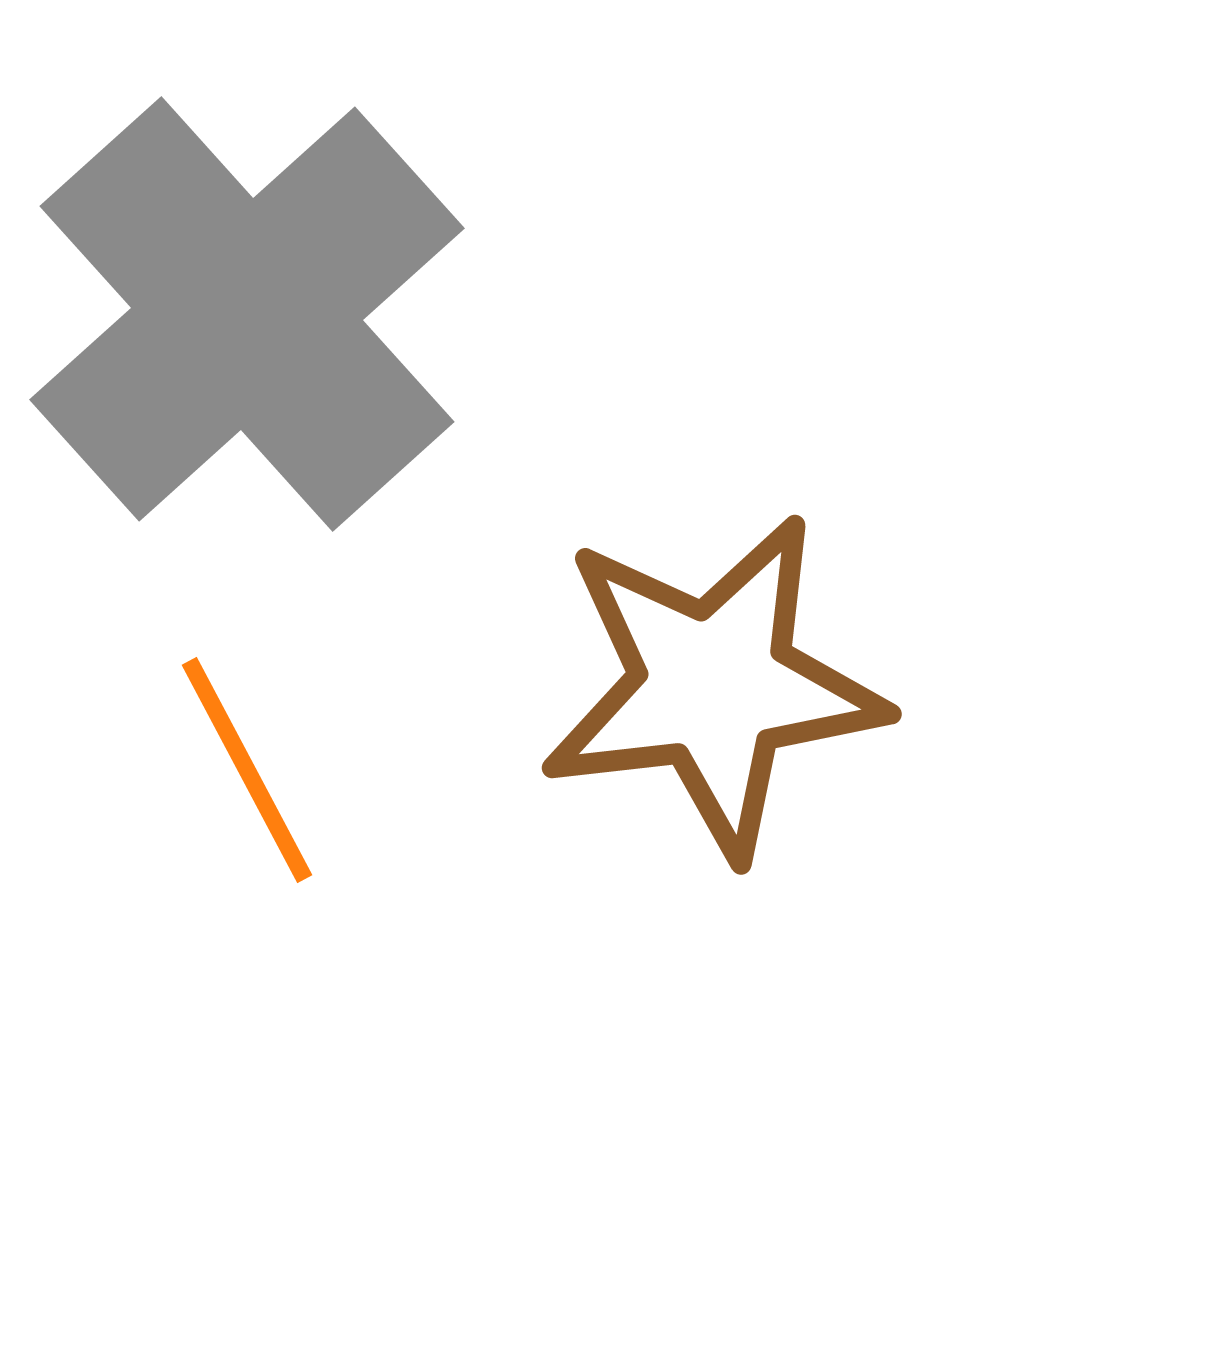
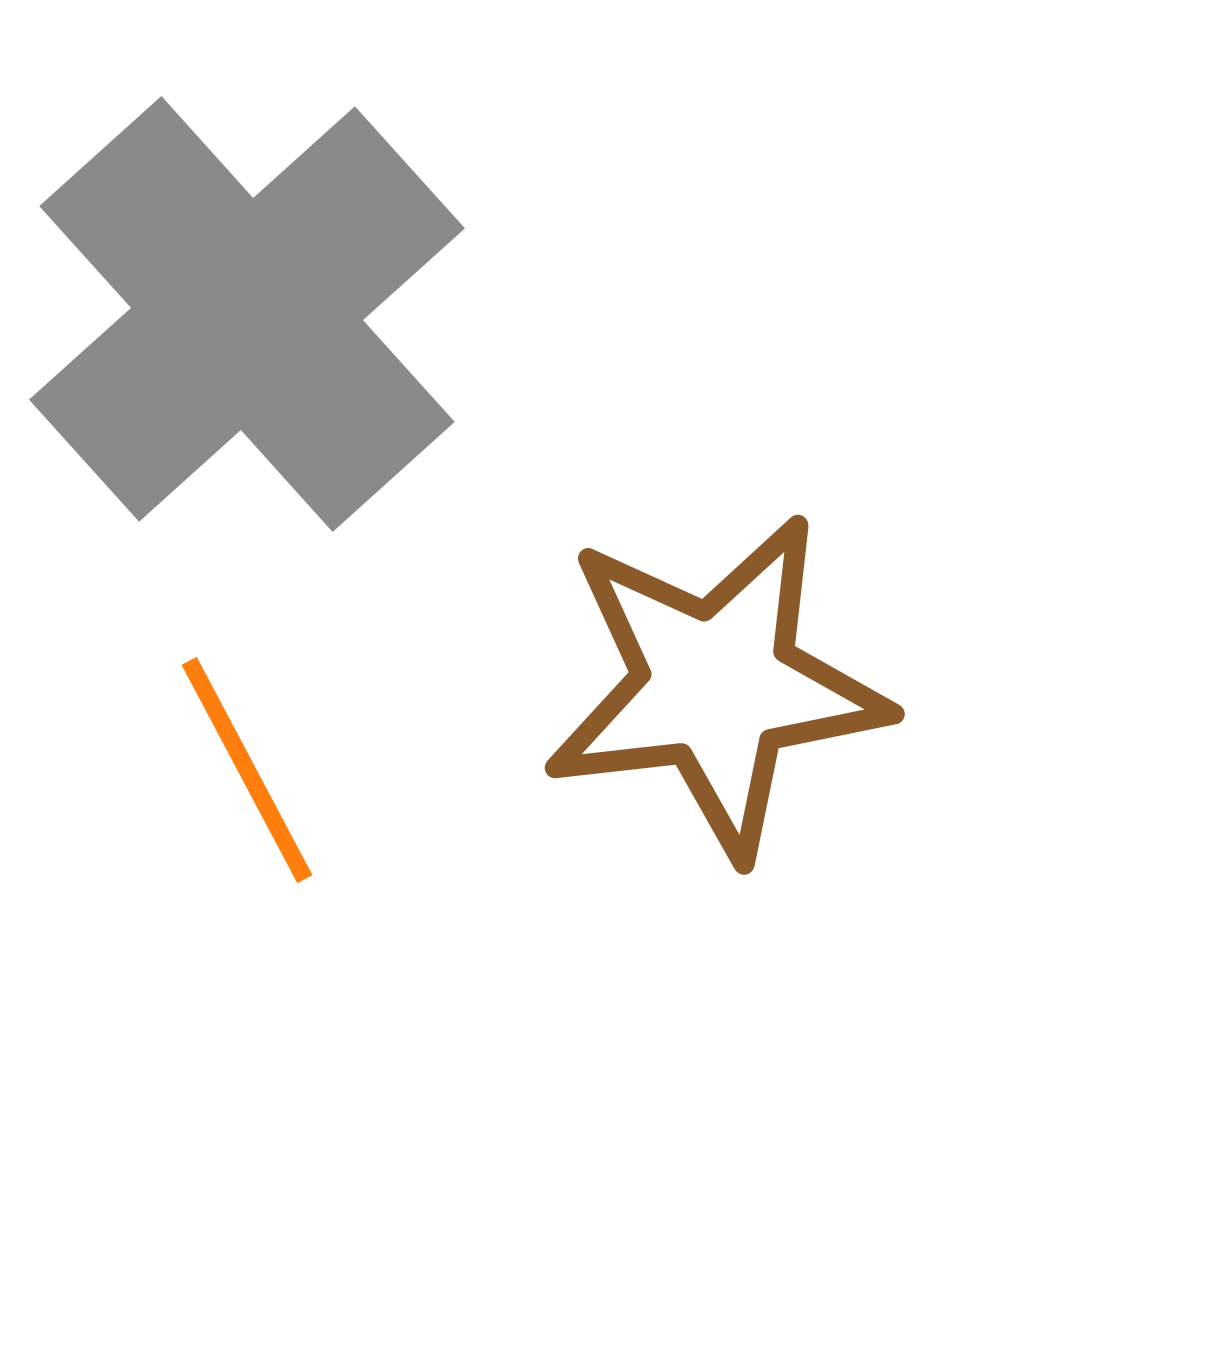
brown star: moved 3 px right
